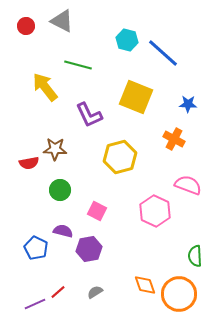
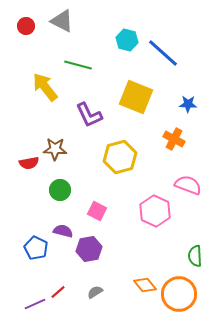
orange diamond: rotated 20 degrees counterclockwise
